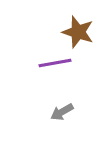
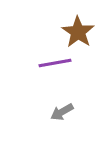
brown star: rotated 16 degrees clockwise
